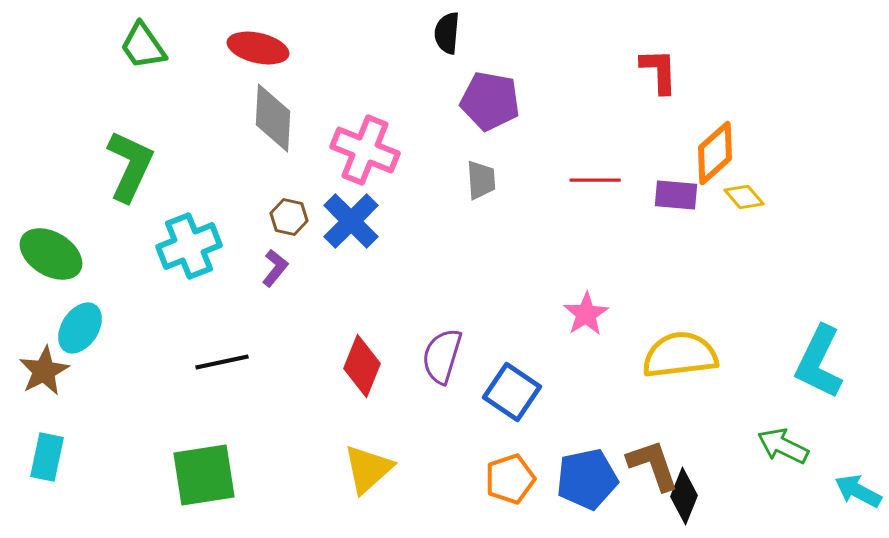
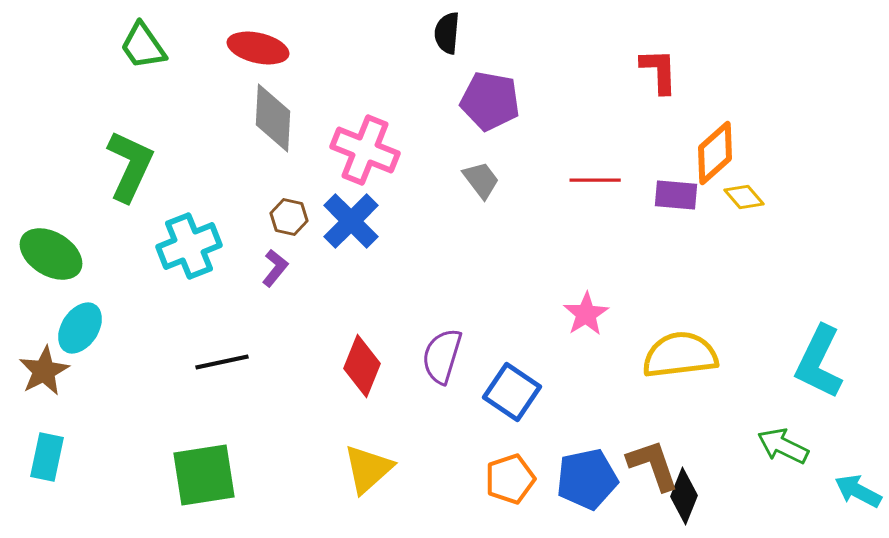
gray trapezoid: rotated 33 degrees counterclockwise
